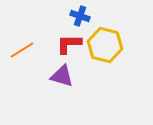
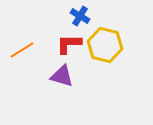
blue cross: rotated 12 degrees clockwise
